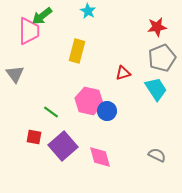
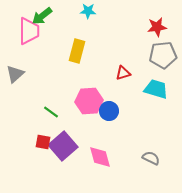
cyan star: rotated 28 degrees counterclockwise
gray pentagon: moved 1 px right, 3 px up; rotated 16 degrees clockwise
gray triangle: rotated 24 degrees clockwise
cyan trapezoid: rotated 40 degrees counterclockwise
pink hexagon: rotated 16 degrees counterclockwise
blue circle: moved 2 px right
red square: moved 9 px right, 5 px down
gray semicircle: moved 6 px left, 3 px down
